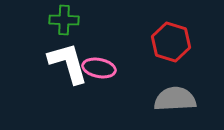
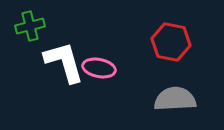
green cross: moved 34 px left, 6 px down; rotated 16 degrees counterclockwise
red hexagon: rotated 6 degrees counterclockwise
white L-shape: moved 4 px left, 1 px up
